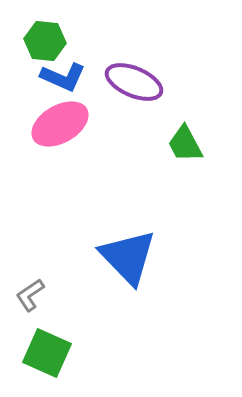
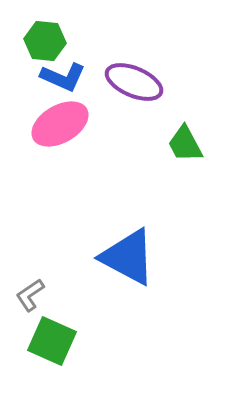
blue triangle: rotated 18 degrees counterclockwise
green square: moved 5 px right, 12 px up
